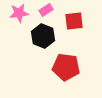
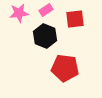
red square: moved 1 px right, 2 px up
black hexagon: moved 2 px right
red pentagon: moved 1 px left, 1 px down
